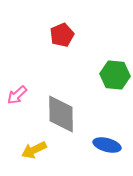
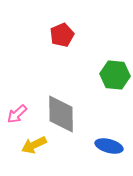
pink arrow: moved 19 px down
blue ellipse: moved 2 px right, 1 px down
yellow arrow: moved 5 px up
